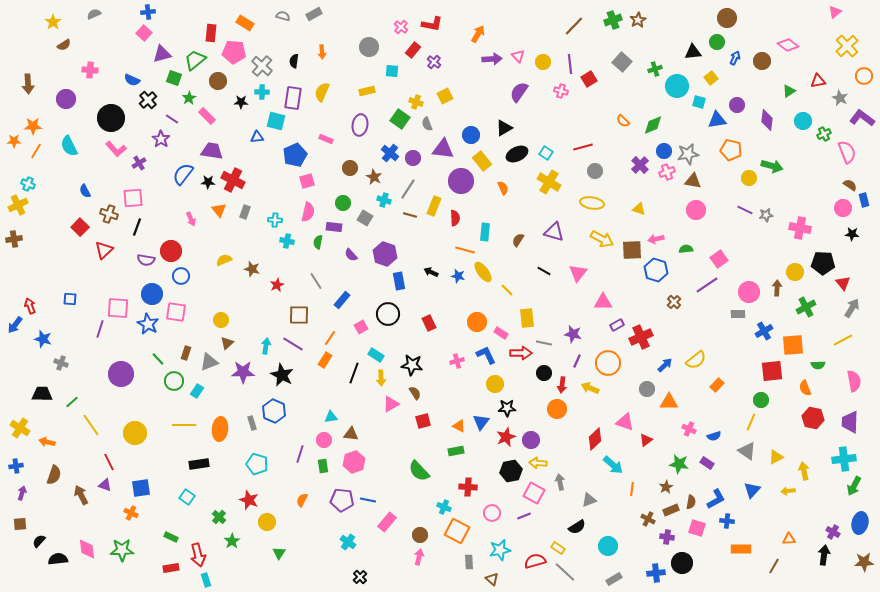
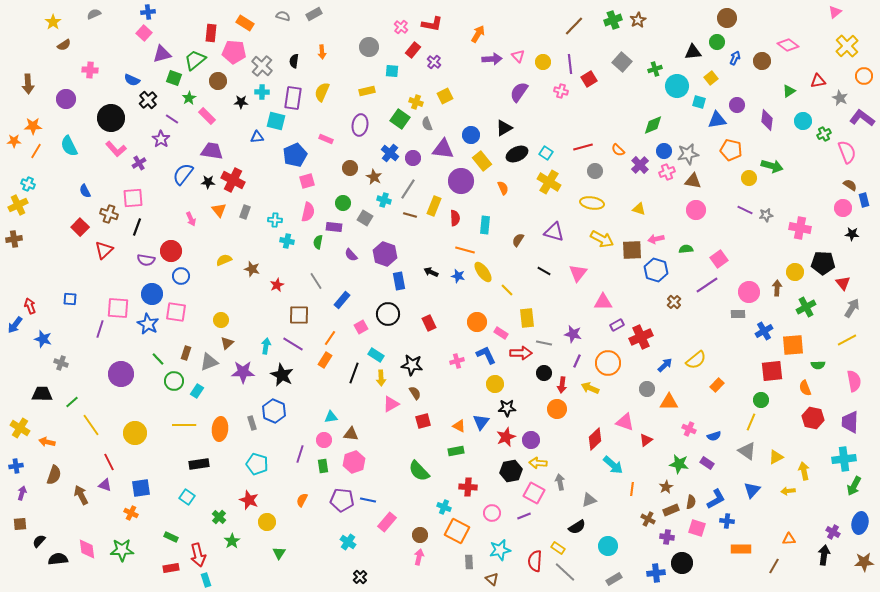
orange semicircle at (623, 121): moved 5 px left, 29 px down
cyan rectangle at (485, 232): moved 7 px up
yellow line at (843, 340): moved 4 px right
red semicircle at (535, 561): rotated 70 degrees counterclockwise
